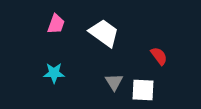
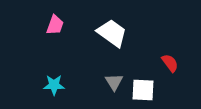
pink trapezoid: moved 1 px left, 1 px down
white trapezoid: moved 8 px right
red semicircle: moved 11 px right, 7 px down
cyan star: moved 12 px down
